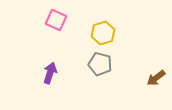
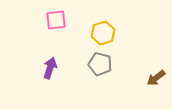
pink square: rotated 30 degrees counterclockwise
purple arrow: moved 5 px up
